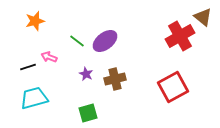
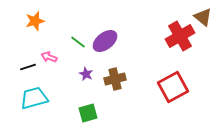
green line: moved 1 px right, 1 px down
